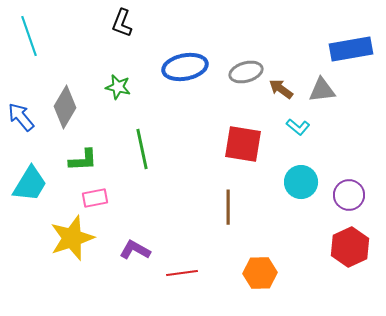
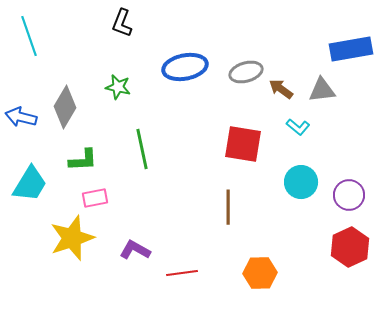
blue arrow: rotated 36 degrees counterclockwise
